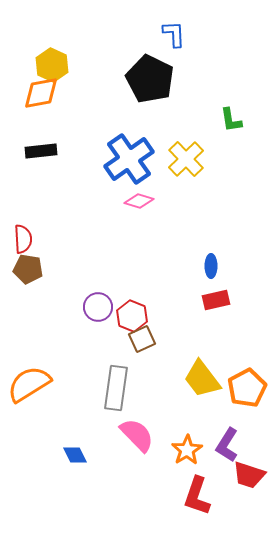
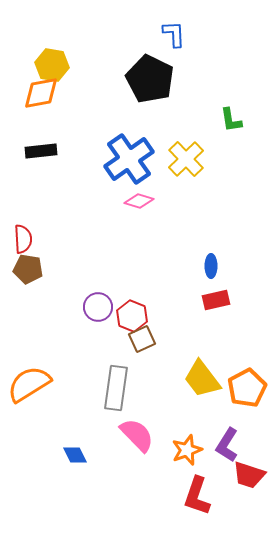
yellow hexagon: rotated 16 degrees counterclockwise
orange star: rotated 12 degrees clockwise
